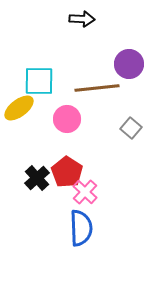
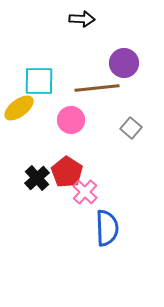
purple circle: moved 5 px left, 1 px up
pink circle: moved 4 px right, 1 px down
blue semicircle: moved 26 px right
